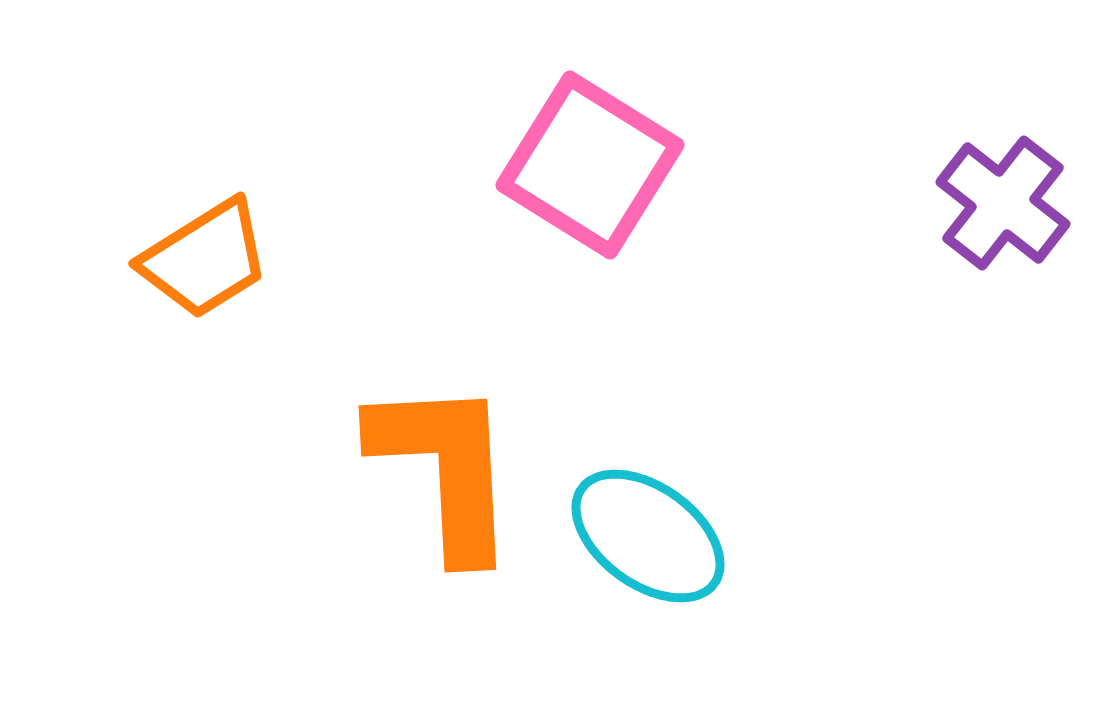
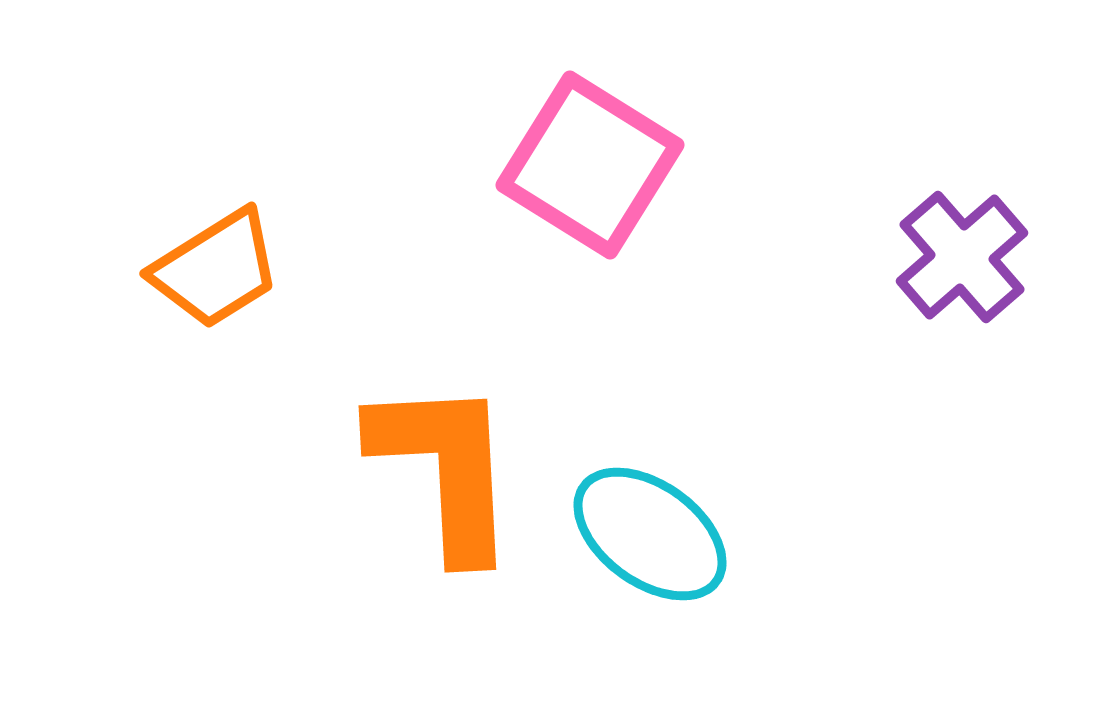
purple cross: moved 41 px left, 54 px down; rotated 11 degrees clockwise
orange trapezoid: moved 11 px right, 10 px down
cyan ellipse: moved 2 px right, 2 px up
